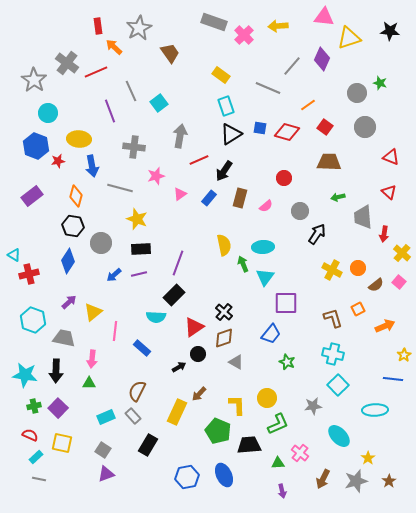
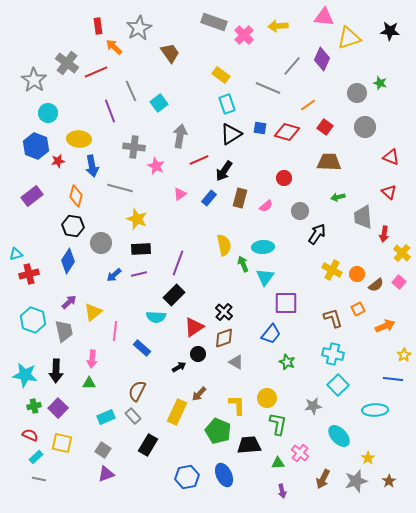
cyan rectangle at (226, 106): moved 1 px right, 2 px up
pink star at (156, 176): moved 10 px up; rotated 30 degrees counterclockwise
cyan triangle at (14, 255): moved 2 px right, 1 px up; rotated 48 degrees counterclockwise
orange circle at (358, 268): moved 1 px left, 6 px down
gray trapezoid at (64, 338): moved 7 px up; rotated 65 degrees clockwise
green L-shape at (278, 424): rotated 55 degrees counterclockwise
